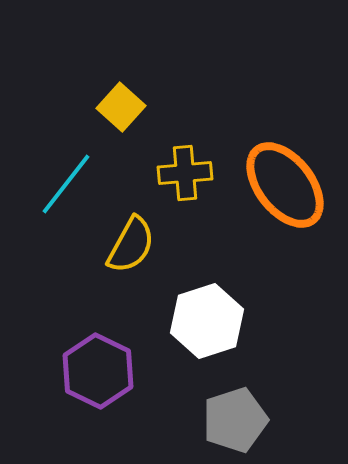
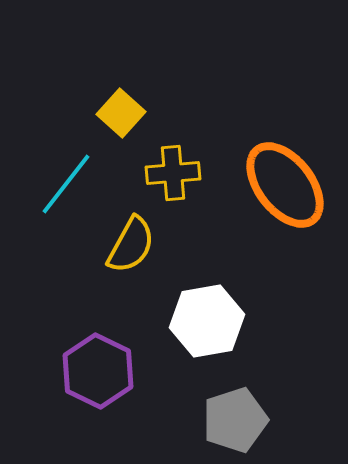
yellow square: moved 6 px down
yellow cross: moved 12 px left
white hexagon: rotated 8 degrees clockwise
